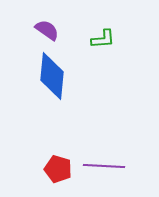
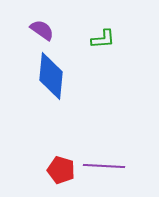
purple semicircle: moved 5 px left
blue diamond: moved 1 px left
red pentagon: moved 3 px right, 1 px down
